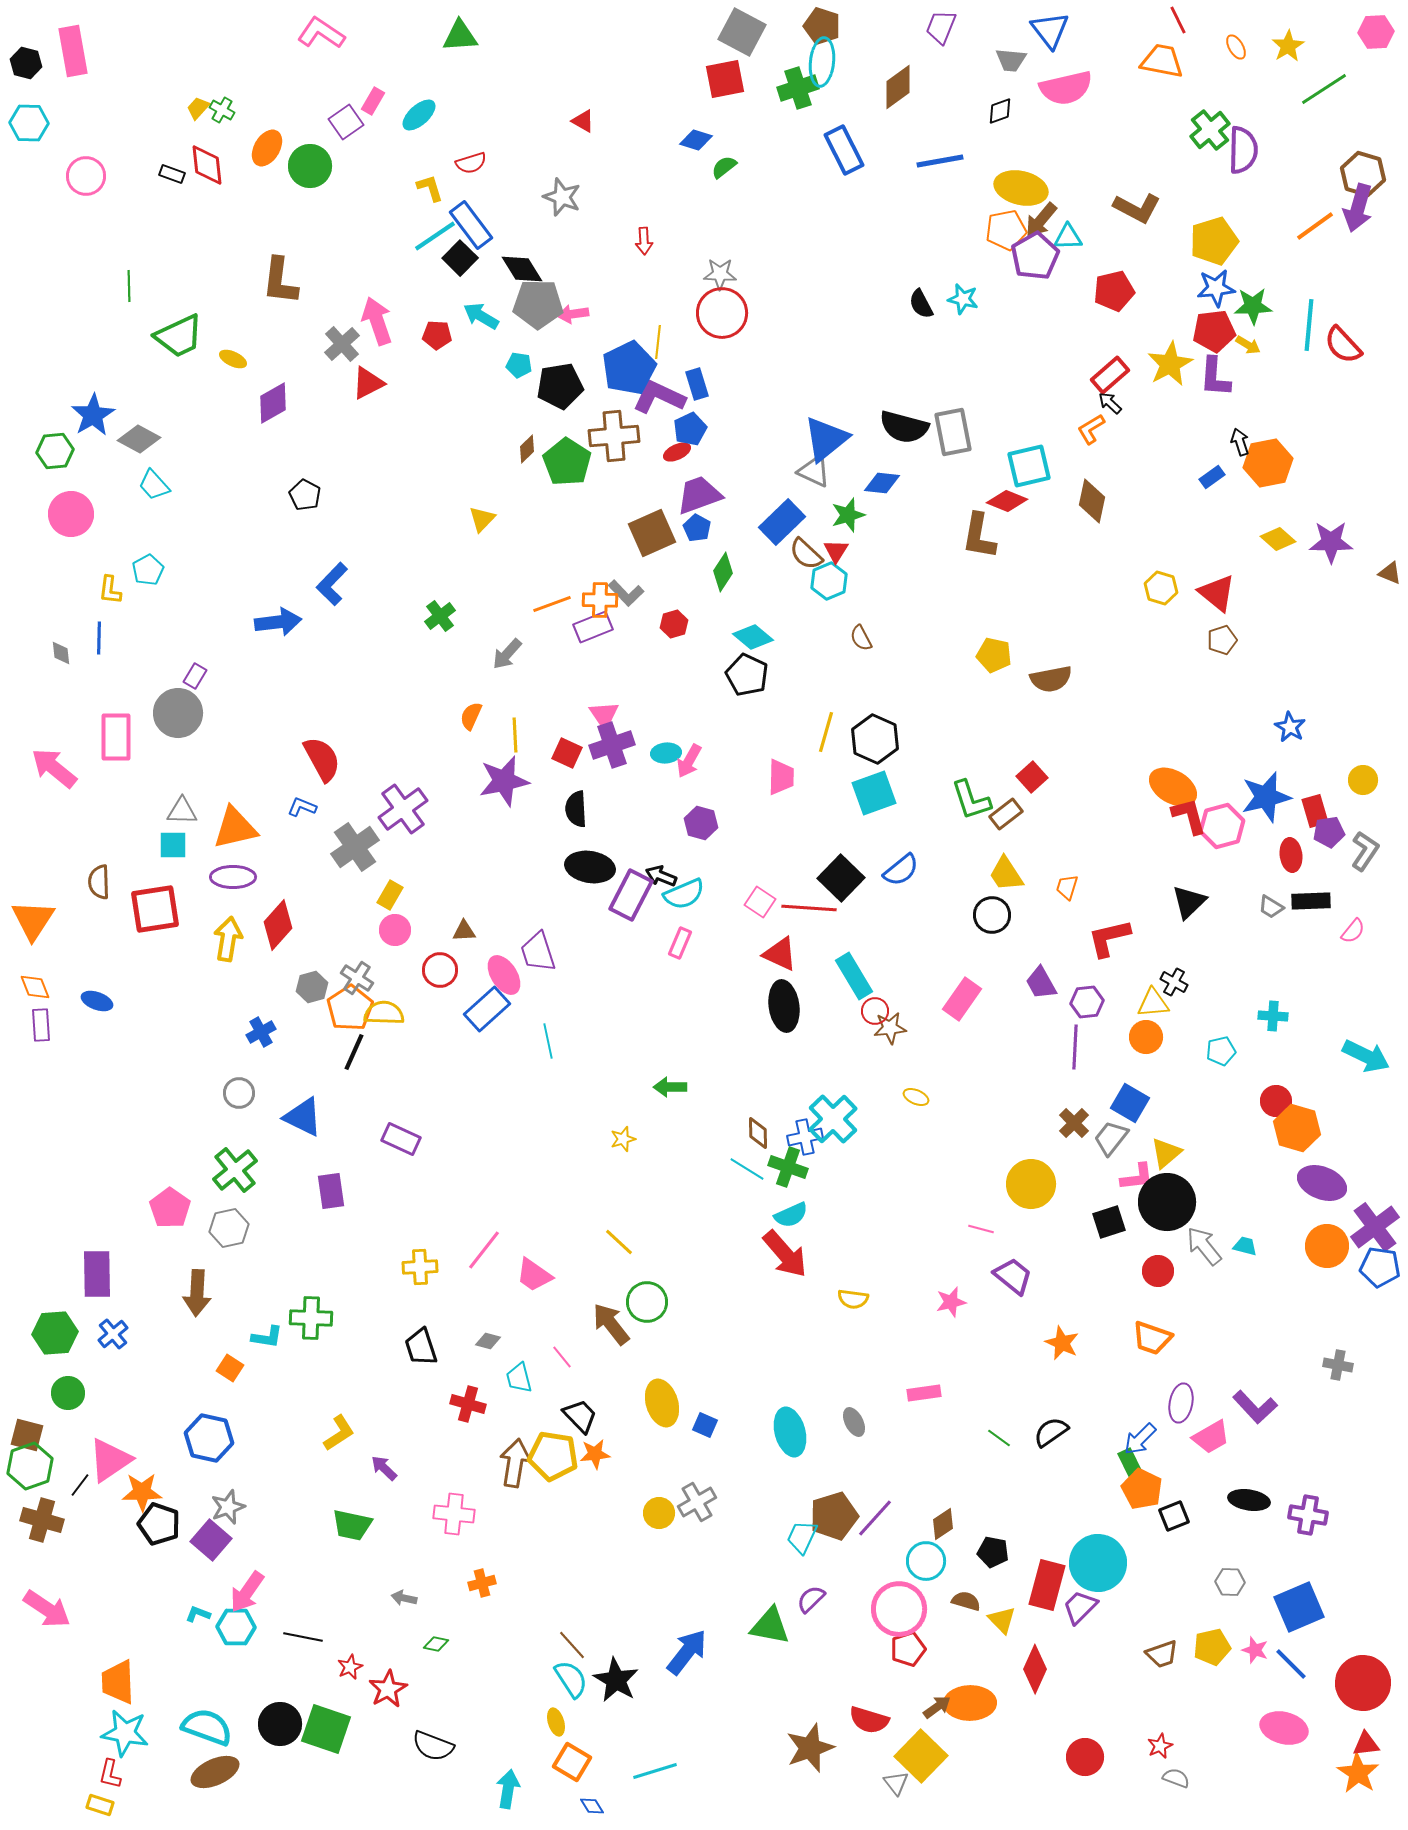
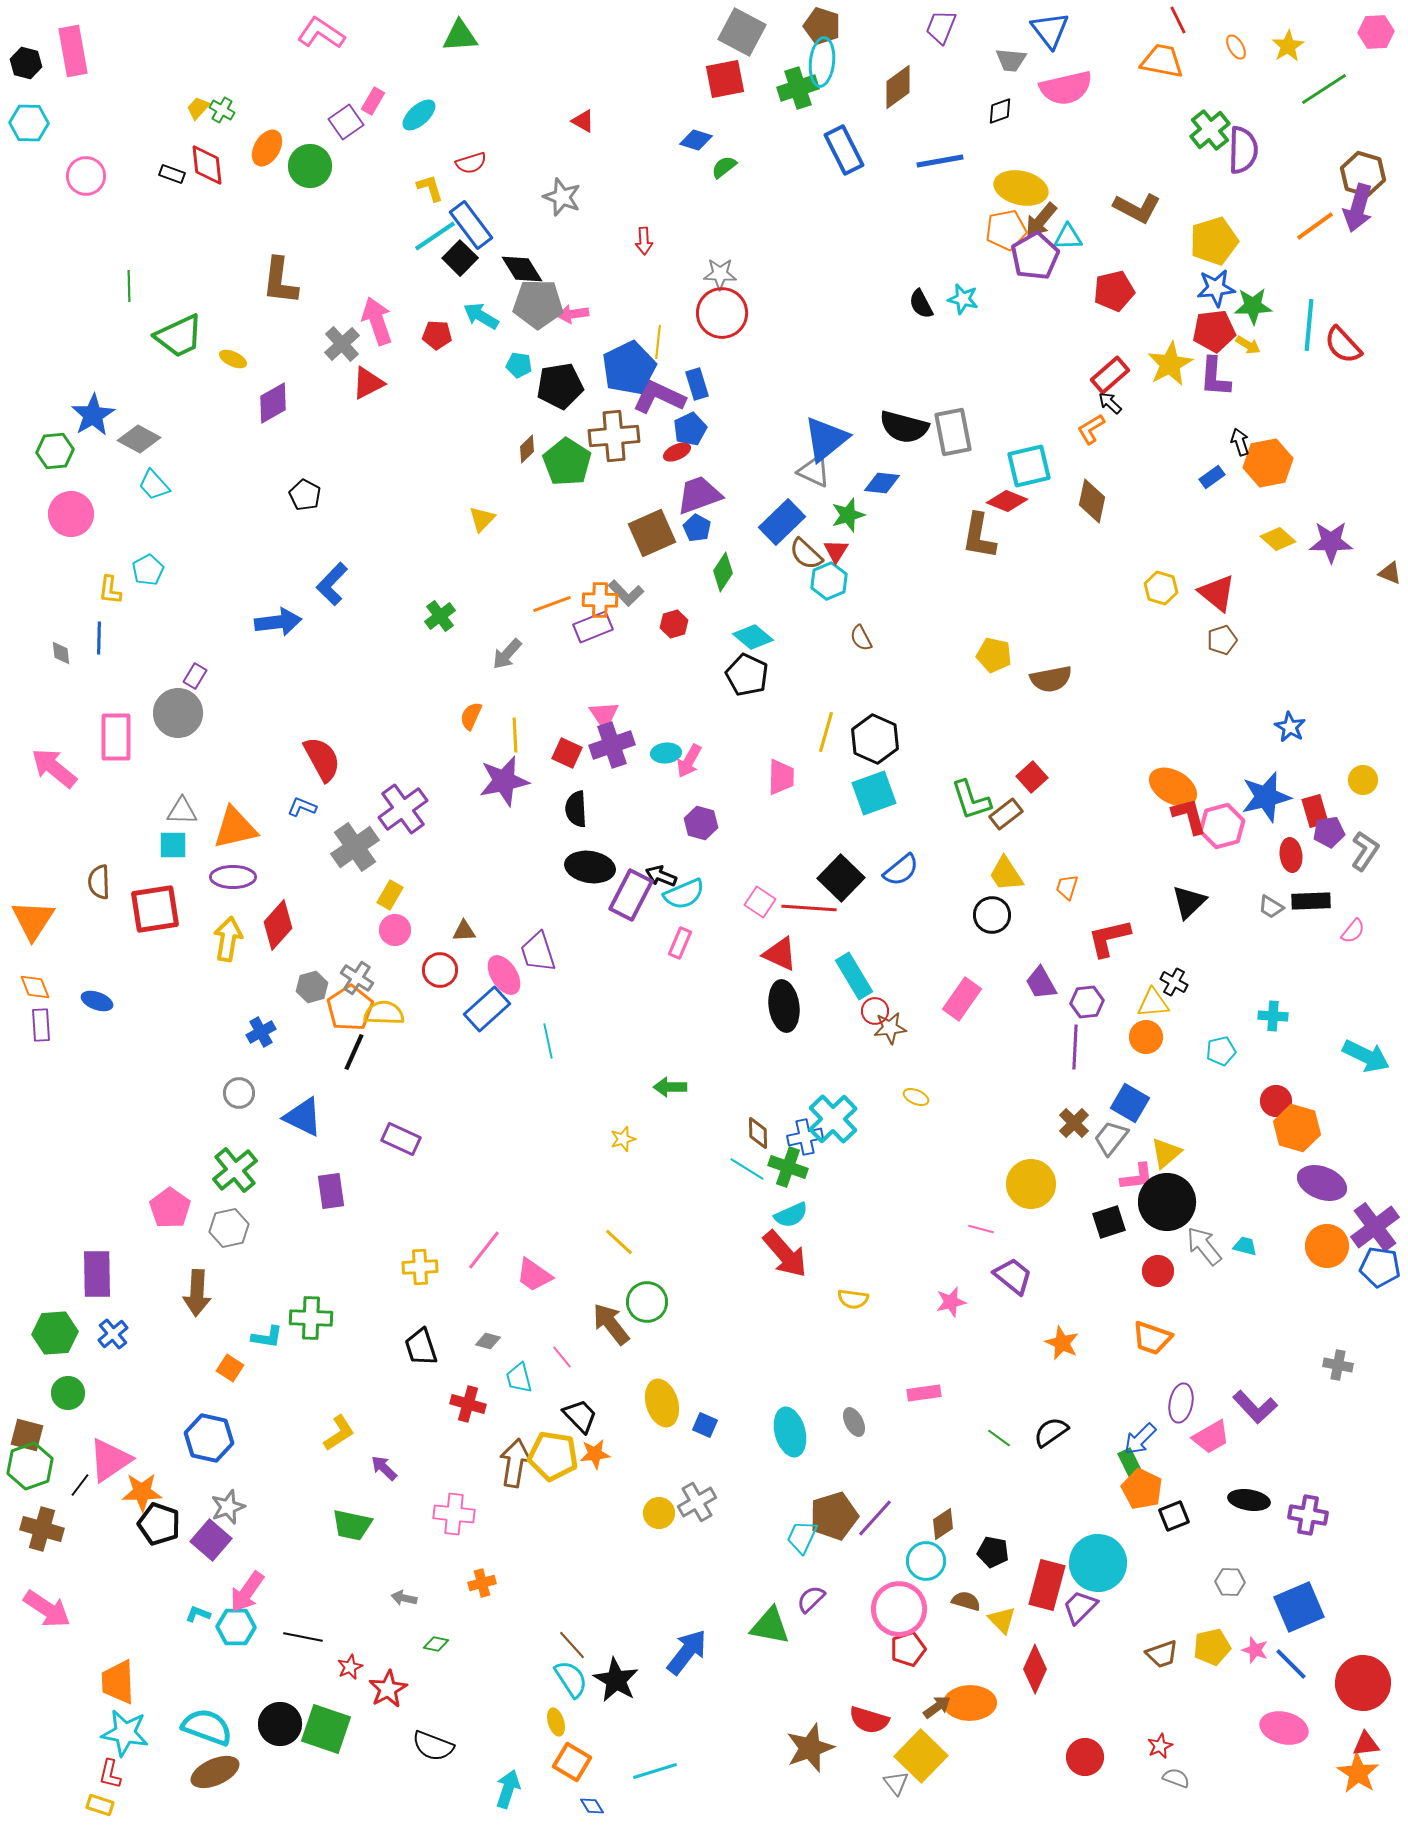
brown cross at (42, 1520): moved 9 px down
cyan arrow at (508, 1789): rotated 9 degrees clockwise
